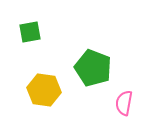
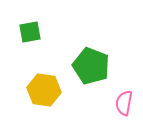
green pentagon: moved 2 px left, 2 px up
